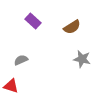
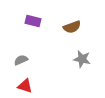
purple rectangle: rotated 28 degrees counterclockwise
brown semicircle: rotated 12 degrees clockwise
red triangle: moved 14 px right
